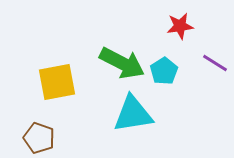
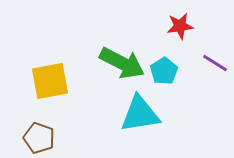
yellow square: moved 7 px left, 1 px up
cyan triangle: moved 7 px right
